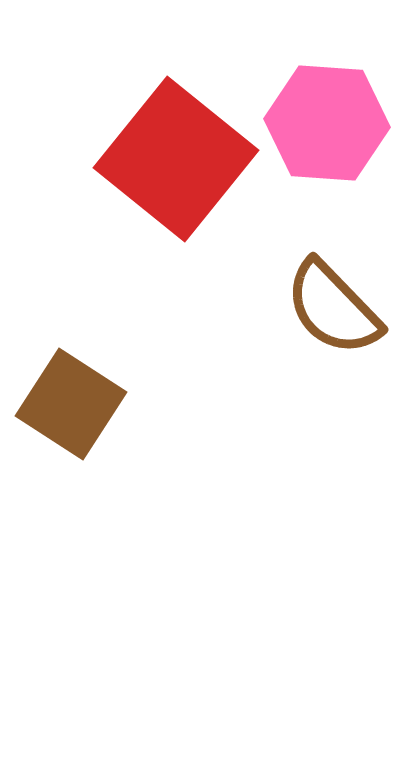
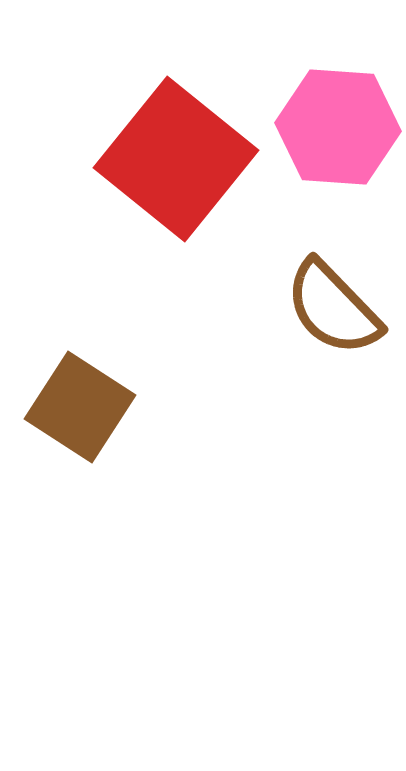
pink hexagon: moved 11 px right, 4 px down
brown square: moved 9 px right, 3 px down
